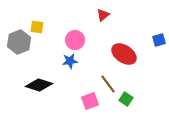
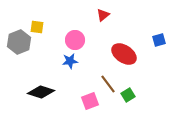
black diamond: moved 2 px right, 7 px down
green square: moved 2 px right, 4 px up; rotated 24 degrees clockwise
